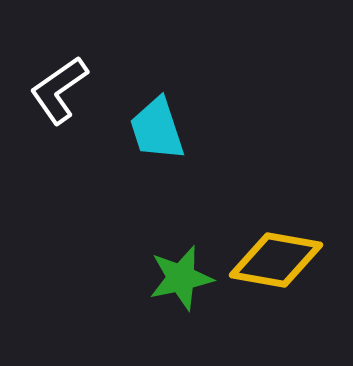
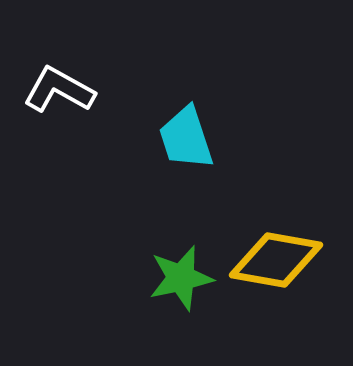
white L-shape: rotated 64 degrees clockwise
cyan trapezoid: moved 29 px right, 9 px down
